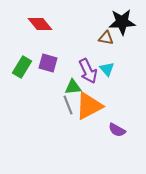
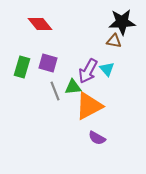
brown triangle: moved 8 px right, 3 px down
green rectangle: rotated 15 degrees counterclockwise
purple arrow: rotated 55 degrees clockwise
gray line: moved 13 px left, 14 px up
purple semicircle: moved 20 px left, 8 px down
